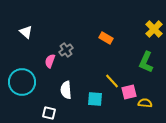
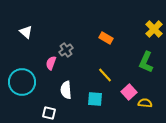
pink semicircle: moved 1 px right, 2 px down
yellow line: moved 7 px left, 6 px up
pink square: rotated 28 degrees counterclockwise
